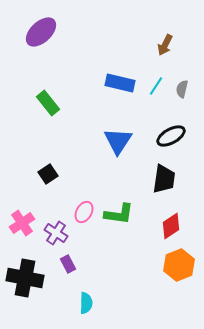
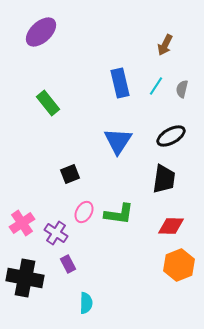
blue rectangle: rotated 64 degrees clockwise
black square: moved 22 px right; rotated 12 degrees clockwise
red diamond: rotated 36 degrees clockwise
